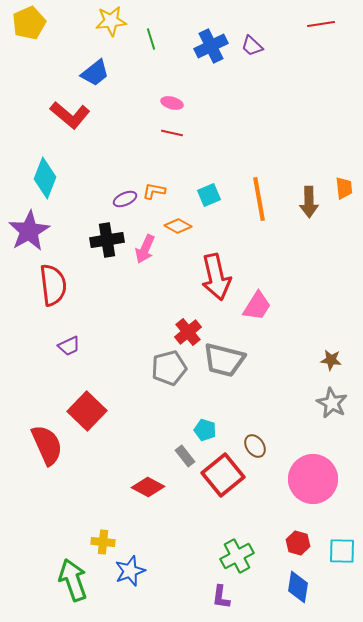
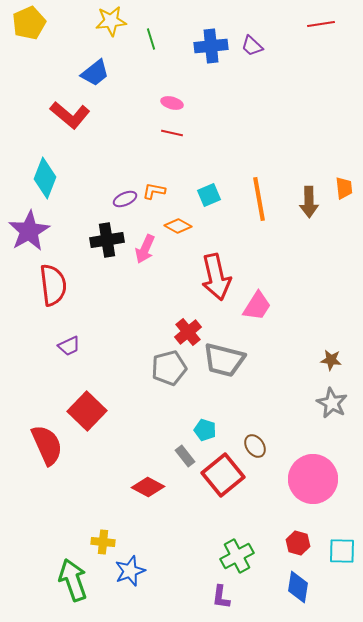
blue cross at (211, 46): rotated 20 degrees clockwise
